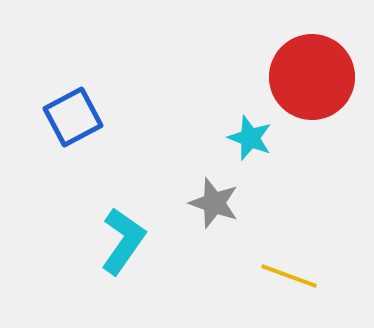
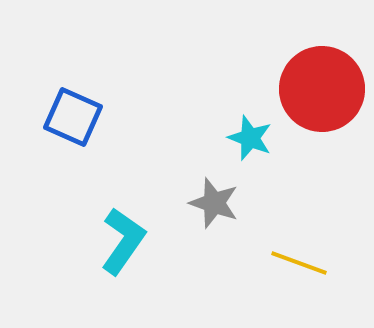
red circle: moved 10 px right, 12 px down
blue square: rotated 38 degrees counterclockwise
yellow line: moved 10 px right, 13 px up
